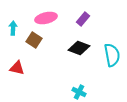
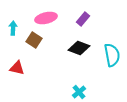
cyan cross: rotated 24 degrees clockwise
